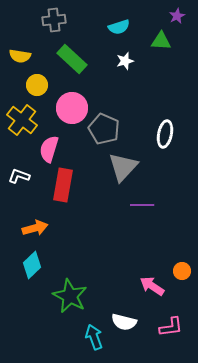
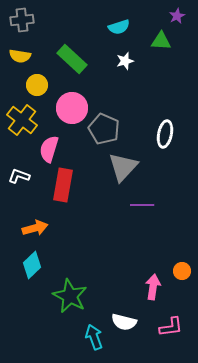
gray cross: moved 32 px left
pink arrow: moved 1 px right, 1 px down; rotated 65 degrees clockwise
